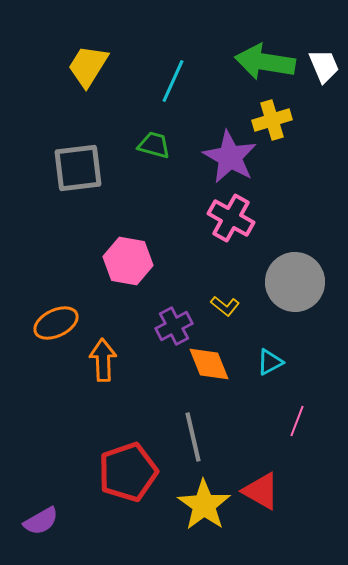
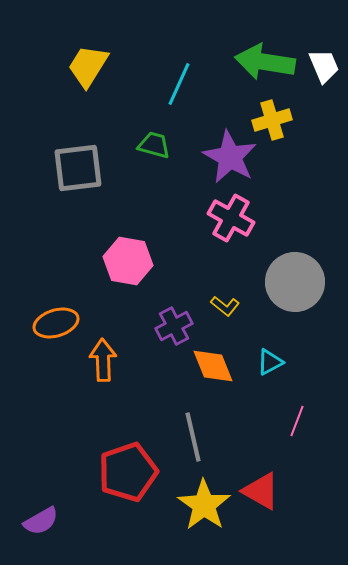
cyan line: moved 6 px right, 3 px down
orange ellipse: rotated 9 degrees clockwise
orange diamond: moved 4 px right, 2 px down
